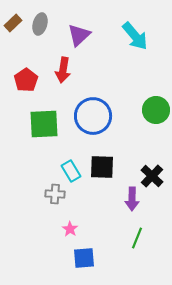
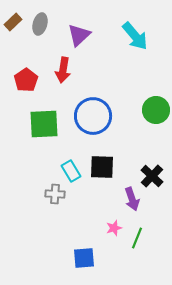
brown rectangle: moved 1 px up
purple arrow: rotated 20 degrees counterclockwise
pink star: moved 44 px right, 1 px up; rotated 21 degrees clockwise
